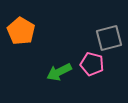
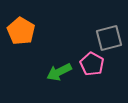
pink pentagon: rotated 15 degrees clockwise
